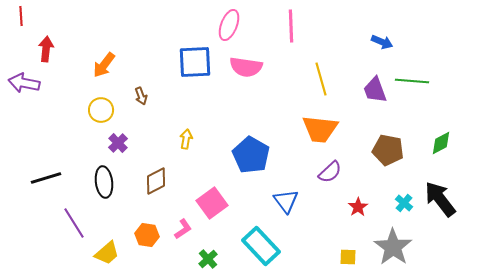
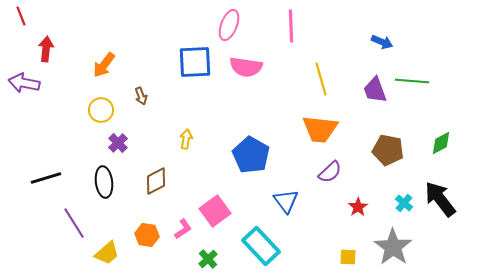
red line: rotated 18 degrees counterclockwise
pink square: moved 3 px right, 8 px down
